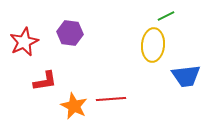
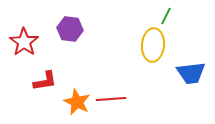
green line: rotated 36 degrees counterclockwise
purple hexagon: moved 4 px up
red star: rotated 12 degrees counterclockwise
blue trapezoid: moved 5 px right, 3 px up
orange star: moved 3 px right, 4 px up
